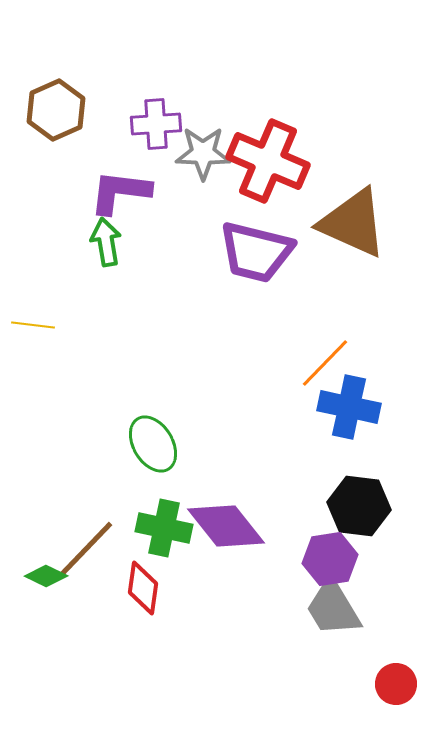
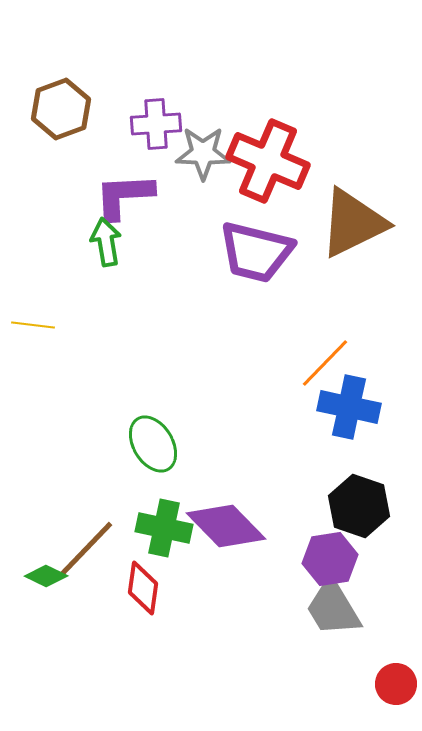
brown hexagon: moved 5 px right, 1 px up; rotated 4 degrees clockwise
purple L-shape: moved 4 px right, 4 px down; rotated 10 degrees counterclockwise
brown triangle: rotated 50 degrees counterclockwise
black hexagon: rotated 12 degrees clockwise
purple diamond: rotated 6 degrees counterclockwise
